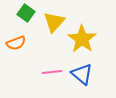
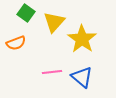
blue triangle: moved 3 px down
